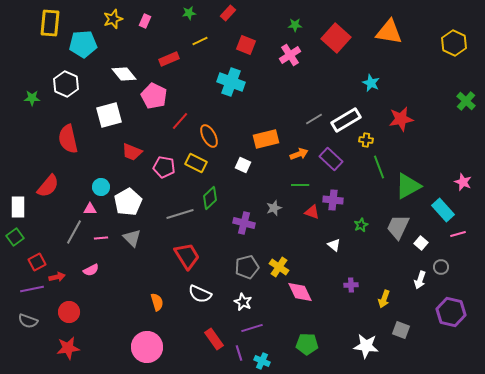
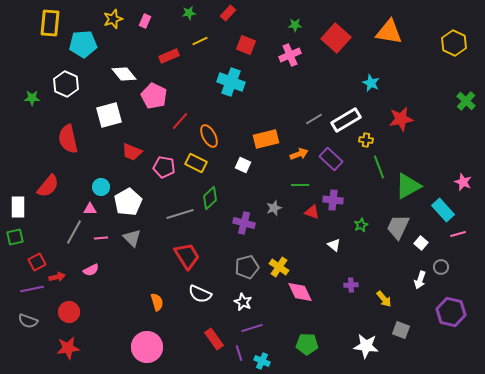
pink cross at (290, 55): rotated 10 degrees clockwise
red rectangle at (169, 59): moved 3 px up
green square at (15, 237): rotated 24 degrees clockwise
yellow arrow at (384, 299): rotated 60 degrees counterclockwise
